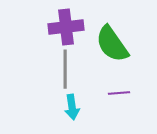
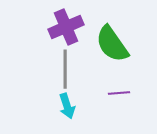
purple cross: rotated 16 degrees counterclockwise
cyan arrow: moved 5 px left, 1 px up; rotated 10 degrees counterclockwise
